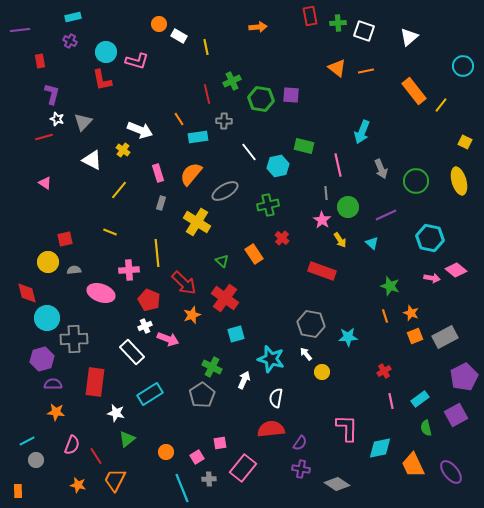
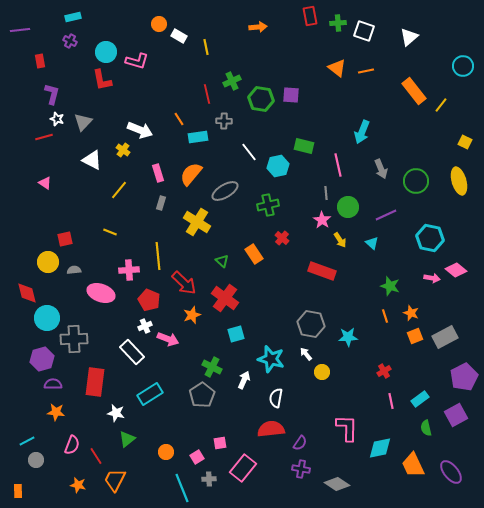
yellow line at (157, 253): moved 1 px right, 3 px down
